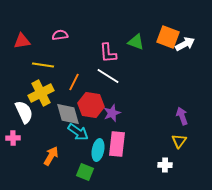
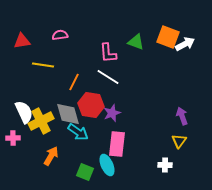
white line: moved 1 px down
yellow cross: moved 28 px down
cyan ellipse: moved 9 px right, 15 px down; rotated 35 degrees counterclockwise
